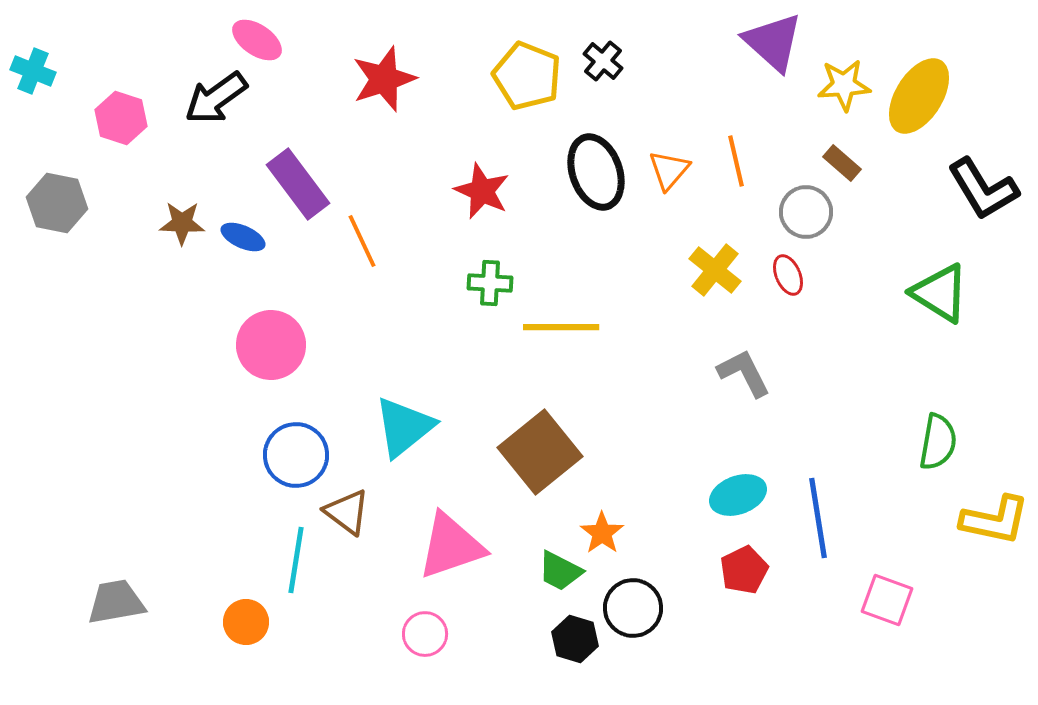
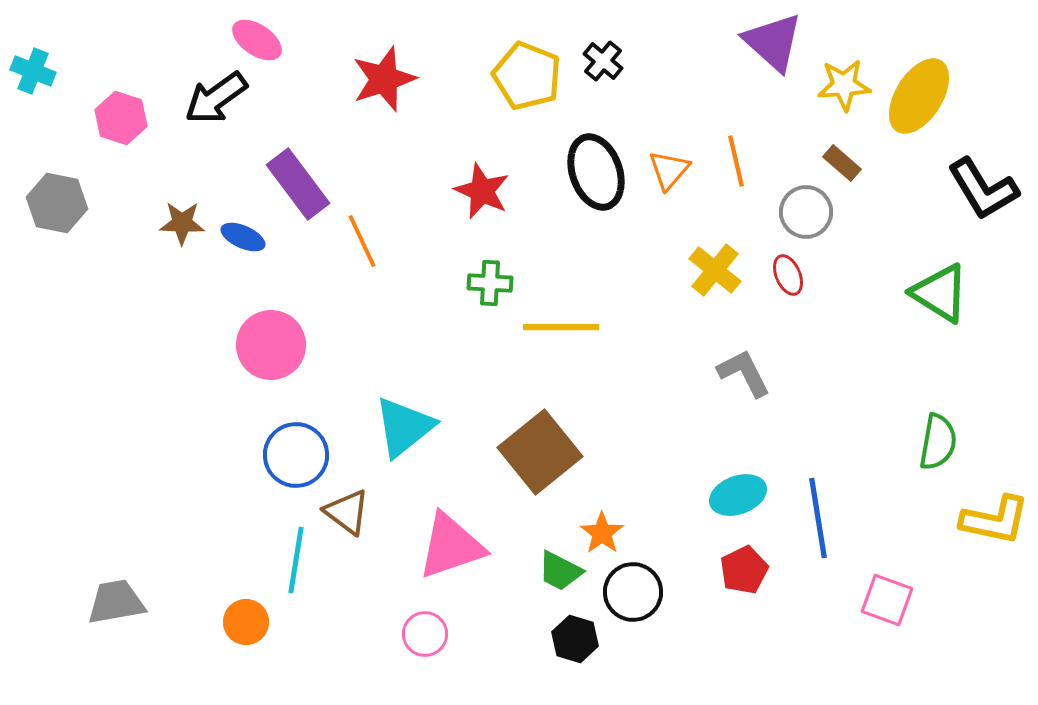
black circle at (633, 608): moved 16 px up
